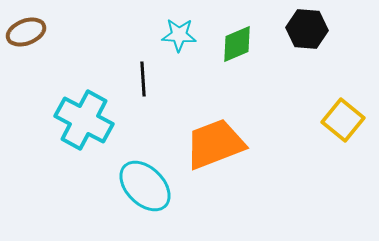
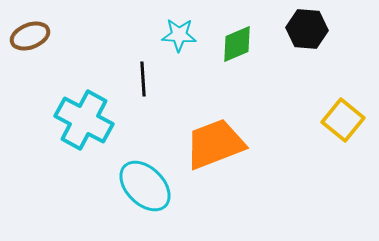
brown ellipse: moved 4 px right, 4 px down
